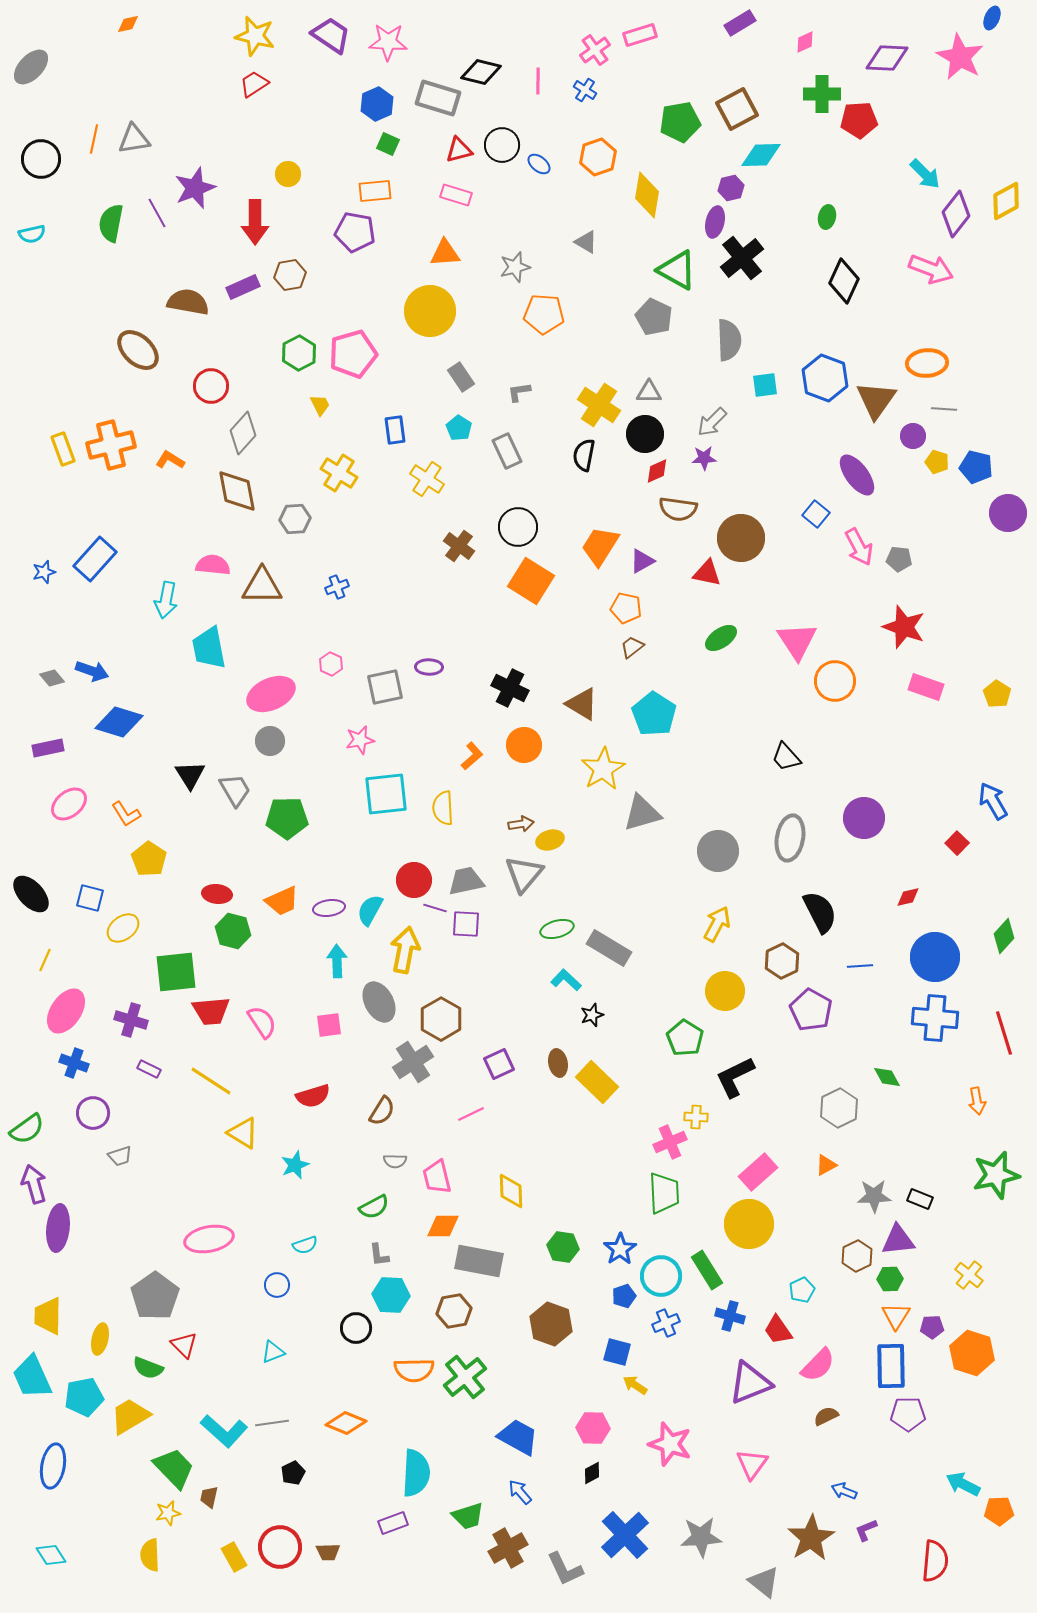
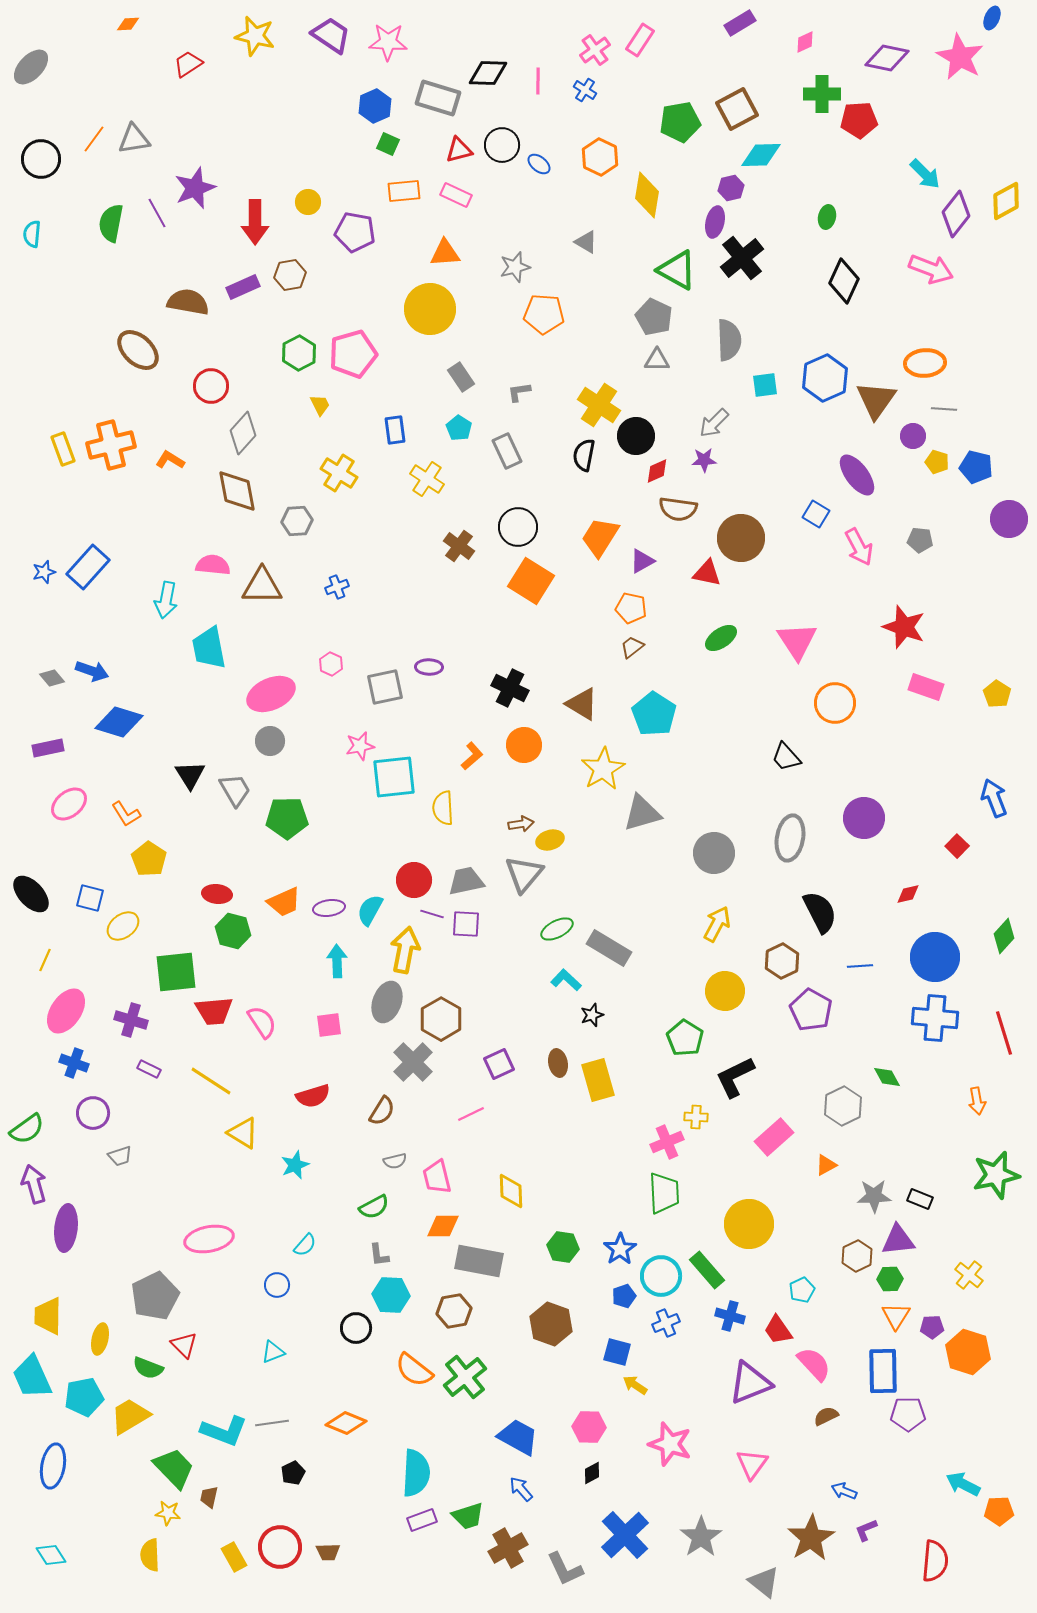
orange diamond at (128, 24): rotated 10 degrees clockwise
pink rectangle at (640, 35): moved 5 px down; rotated 40 degrees counterclockwise
purple diamond at (887, 58): rotated 9 degrees clockwise
black diamond at (481, 72): moved 7 px right, 1 px down; rotated 12 degrees counterclockwise
red trapezoid at (254, 84): moved 66 px left, 20 px up
blue hexagon at (377, 104): moved 2 px left, 2 px down
orange line at (94, 139): rotated 24 degrees clockwise
orange hexagon at (598, 157): moved 2 px right; rotated 15 degrees counterclockwise
yellow circle at (288, 174): moved 20 px right, 28 px down
orange rectangle at (375, 191): moved 29 px right
pink rectangle at (456, 195): rotated 8 degrees clockwise
cyan semicircle at (32, 234): rotated 108 degrees clockwise
yellow circle at (430, 311): moved 2 px up
orange ellipse at (927, 363): moved 2 px left
blue hexagon at (825, 378): rotated 15 degrees clockwise
gray triangle at (649, 392): moved 8 px right, 32 px up
gray arrow at (712, 422): moved 2 px right, 1 px down
black circle at (645, 434): moved 9 px left, 2 px down
purple star at (704, 458): moved 2 px down
purple circle at (1008, 513): moved 1 px right, 6 px down
blue square at (816, 514): rotated 8 degrees counterclockwise
gray hexagon at (295, 519): moved 2 px right, 2 px down
orange trapezoid at (600, 546): moved 9 px up
blue rectangle at (95, 559): moved 7 px left, 8 px down
gray pentagon at (899, 559): moved 21 px right, 19 px up
orange pentagon at (626, 608): moved 5 px right
orange circle at (835, 681): moved 22 px down
pink star at (360, 740): moved 6 px down
cyan square at (386, 794): moved 8 px right, 17 px up
blue arrow at (993, 801): moved 1 px right, 3 px up; rotated 9 degrees clockwise
red square at (957, 843): moved 3 px down
gray circle at (718, 851): moved 4 px left, 2 px down
red diamond at (908, 897): moved 3 px up
orange trapezoid at (282, 901): moved 2 px right, 1 px down
purple line at (435, 908): moved 3 px left, 6 px down
yellow ellipse at (123, 928): moved 2 px up
green ellipse at (557, 929): rotated 12 degrees counterclockwise
gray ellipse at (379, 1002): moved 8 px right; rotated 48 degrees clockwise
red trapezoid at (211, 1011): moved 3 px right
gray cross at (413, 1062): rotated 12 degrees counterclockwise
yellow rectangle at (597, 1082): moved 1 px right, 2 px up; rotated 30 degrees clockwise
gray hexagon at (839, 1108): moved 4 px right, 2 px up
pink cross at (670, 1142): moved 3 px left
gray semicircle at (395, 1161): rotated 15 degrees counterclockwise
pink rectangle at (758, 1172): moved 16 px right, 35 px up
purple ellipse at (58, 1228): moved 8 px right
cyan semicircle at (305, 1245): rotated 30 degrees counterclockwise
green rectangle at (707, 1270): rotated 9 degrees counterclockwise
gray pentagon at (155, 1296): rotated 9 degrees clockwise
orange hexagon at (972, 1353): moved 4 px left, 1 px up
pink semicircle at (818, 1365): moved 4 px left, 1 px up; rotated 87 degrees counterclockwise
blue rectangle at (891, 1366): moved 8 px left, 5 px down
orange semicircle at (414, 1370): rotated 39 degrees clockwise
pink hexagon at (593, 1428): moved 4 px left, 1 px up
cyan L-shape at (224, 1431): rotated 21 degrees counterclockwise
blue arrow at (520, 1492): moved 1 px right, 3 px up
yellow star at (168, 1513): rotated 20 degrees clockwise
purple rectangle at (393, 1523): moved 29 px right, 3 px up
gray star at (701, 1537): rotated 30 degrees counterclockwise
